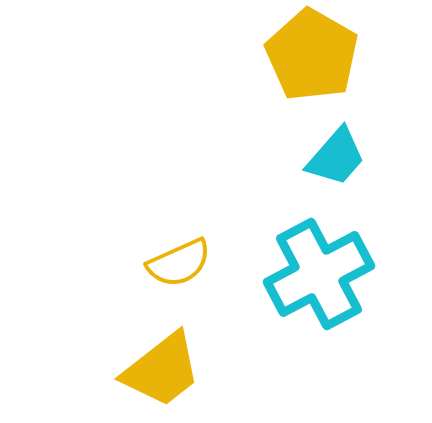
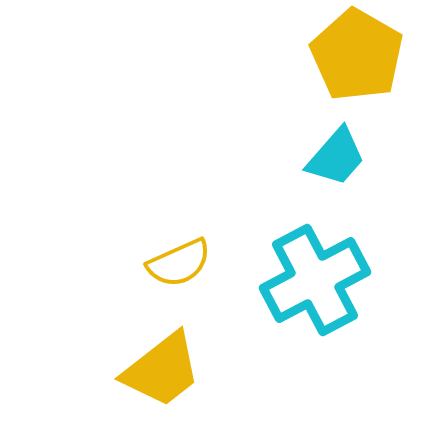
yellow pentagon: moved 45 px right
cyan cross: moved 4 px left, 6 px down
